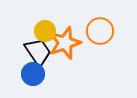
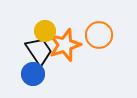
orange circle: moved 1 px left, 4 px down
orange star: moved 2 px down
black trapezoid: moved 1 px right, 1 px up
